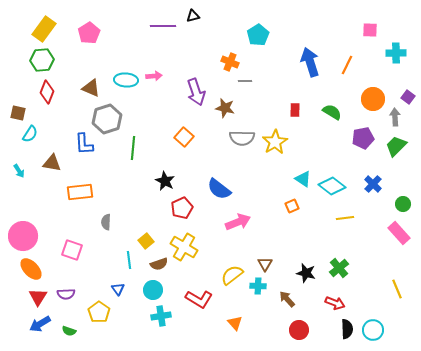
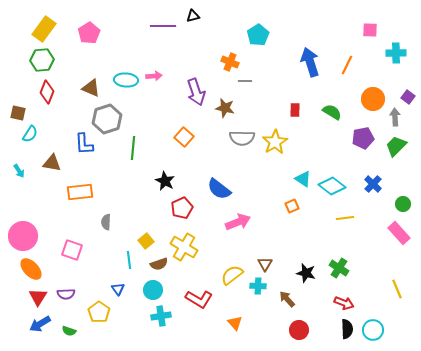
green cross at (339, 268): rotated 18 degrees counterclockwise
red arrow at (335, 303): moved 9 px right
